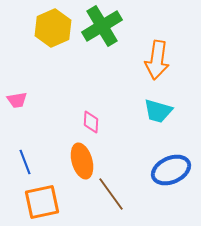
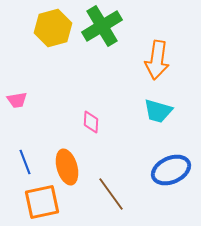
yellow hexagon: rotated 9 degrees clockwise
orange ellipse: moved 15 px left, 6 px down
